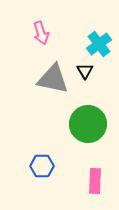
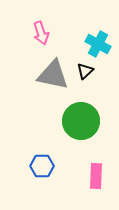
cyan cross: moved 1 px left; rotated 25 degrees counterclockwise
black triangle: rotated 18 degrees clockwise
gray triangle: moved 4 px up
green circle: moved 7 px left, 3 px up
pink rectangle: moved 1 px right, 5 px up
